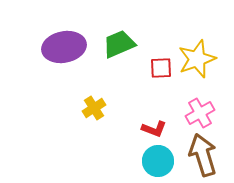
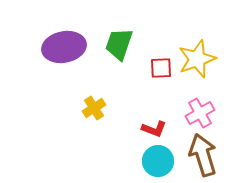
green trapezoid: rotated 48 degrees counterclockwise
